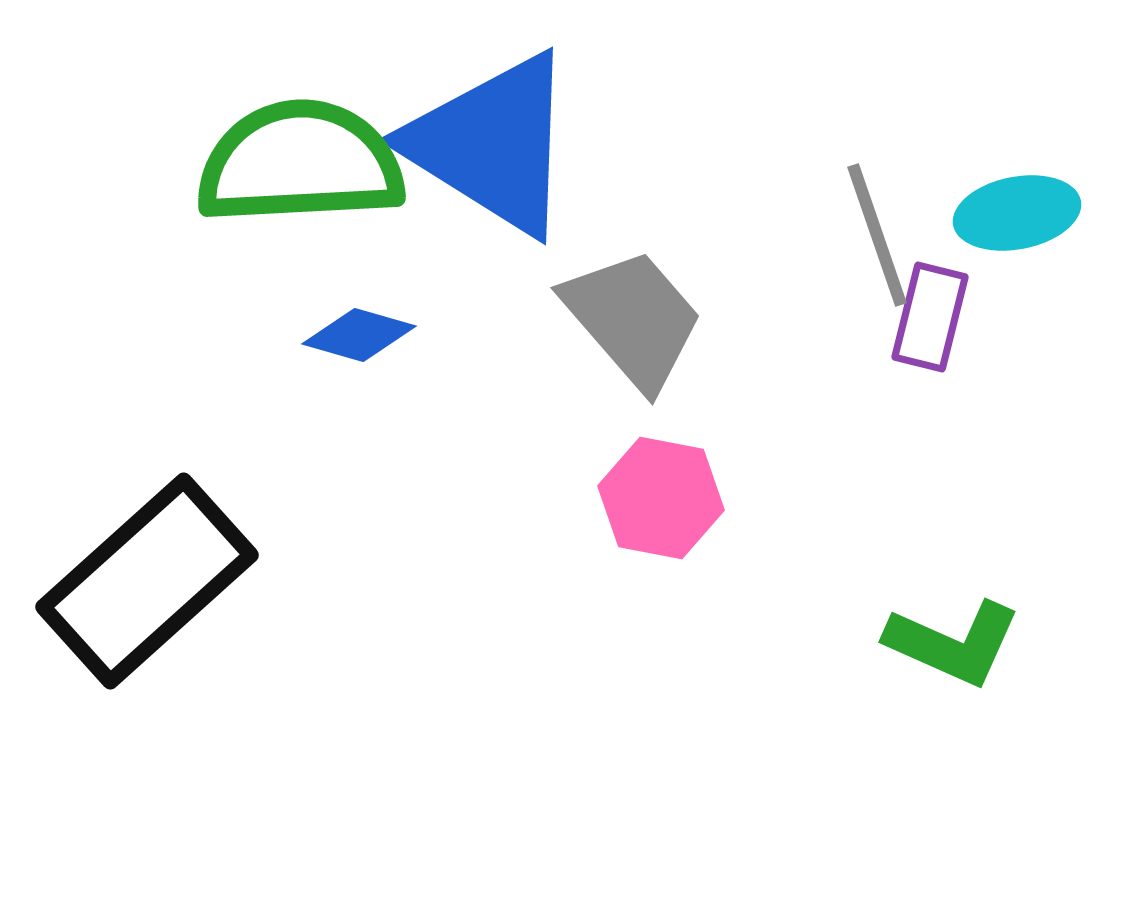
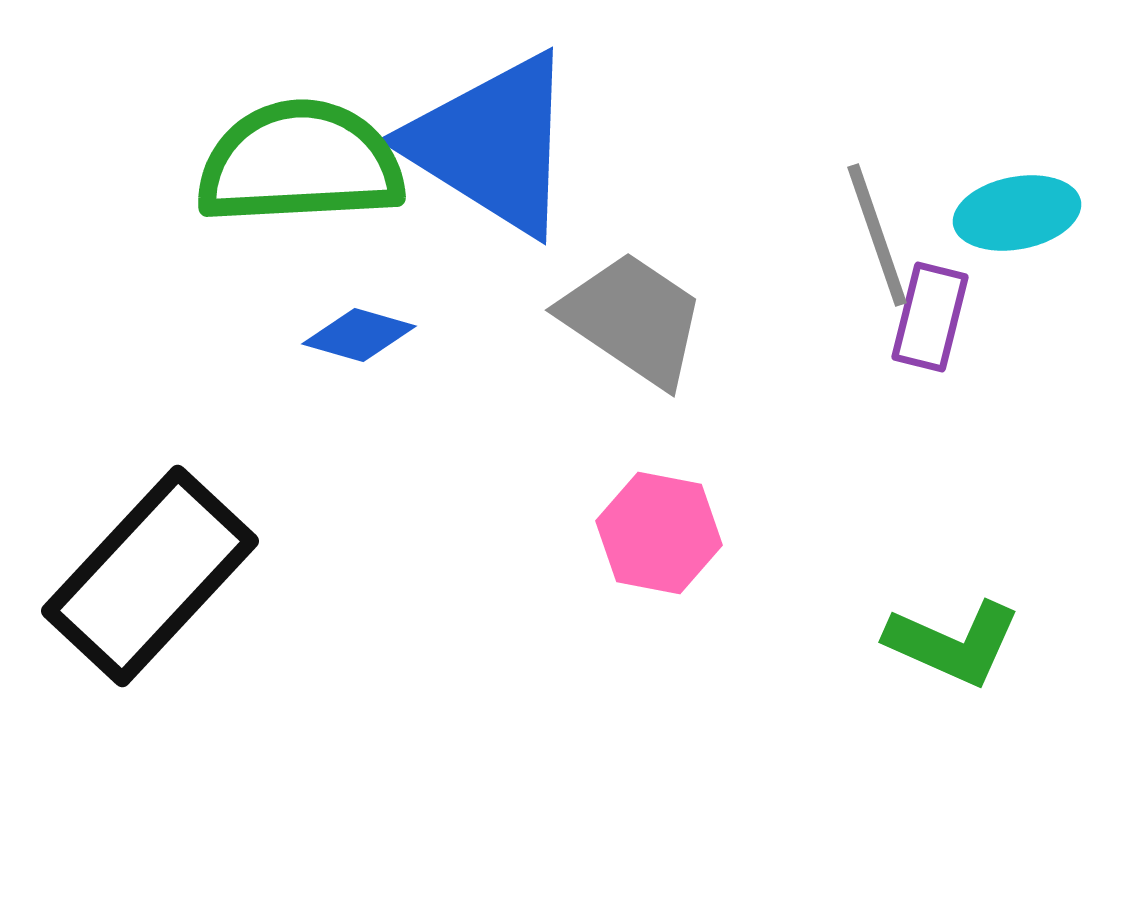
gray trapezoid: rotated 15 degrees counterclockwise
pink hexagon: moved 2 px left, 35 px down
black rectangle: moved 3 px right, 5 px up; rotated 5 degrees counterclockwise
